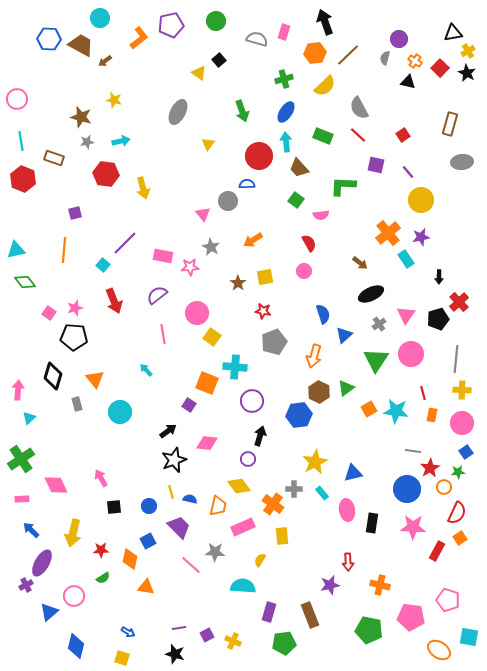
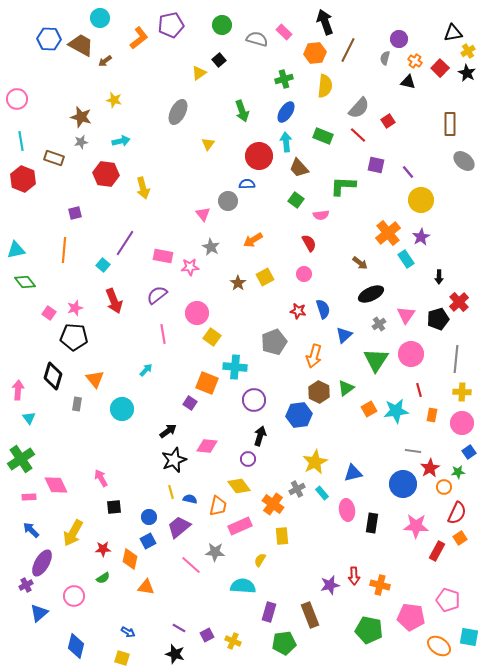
green circle at (216, 21): moved 6 px right, 4 px down
pink rectangle at (284, 32): rotated 63 degrees counterclockwise
brown line at (348, 55): moved 5 px up; rotated 20 degrees counterclockwise
yellow triangle at (199, 73): rotated 49 degrees clockwise
yellow semicircle at (325, 86): rotated 40 degrees counterclockwise
gray semicircle at (359, 108): rotated 110 degrees counterclockwise
brown rectangle at (450, 124): rotated 15 degrees counterclockwise
red square at (403, 135): moved 15 px left, 14 px up
gray star at (87, 142): moved 6 px left
gray ellipse at (462, 162): moved 2 px right, 1 px up; rotated 45 degrees clockwise
purple star at (421, 237): rotated 18 degrees counterclockwise
purple line at (125, 243): rotated 12 degrees counterclockwise
pink circle at (304, 271): moved 3 px down
yellow square at (265, 277): rotated 18 degrees counterclockwise
red star at (263, 311): moved 35 px right
blue semicircle at (323, 314): moved 5 px up
cyan arrow at (146, 370): rotated 88 degrees clockwise
yellow cross at (462, 390): moved 2 px down
red line at (423, 393): moved 4 px left, 3 px up
purple circle at (252, 401): moved 2 px right, 1 px up
gray rectangle at (77, 404): rotated 24 degrees clockwise
purple square at (189, 405): moved 1 px right, 2 px up
cyan star at (396, 411): rotated 15 degrees counterclockwise
cyan circle at (120, 412): moved 2 px right, 3 px up
cyan triangle at (29, 418): rotated 24 degrees counterclockwise
pink diamond at (207, 443): moved 3 px down
blue square at (466, 452): moved 3 px right
gray cross at (294, 489): moved 3 px right; rotated 28 degrees counterclockwise
blue circle at (407, 489): moved 4 px left, 5 px up
pink rectangle at (22, 499): moved 7 px right, 2 px up
blue circle at (149, 506): moved 11 px down
purple trapezoid at (179, 527): rotated 85 degrees counterclockwise
pink rectangle at (243, 527): moved 3 px left, 1 px up
pink star at (413, 527): moved 3 px right, 1 px up
yellow arrow at (73, 533): rotated 16 degrees clockwise
red star at (101, 550): moved 2 px right, 1 px up
red arrow at (348, 562): moved 6 px right, 14 px down
blue triangle at (49, 612): moved 10 px left, 1 px down
purple line at (179, 628): rotated 40 degrees clockwise
orange ellipse at (439, 650): moved 4 px up
